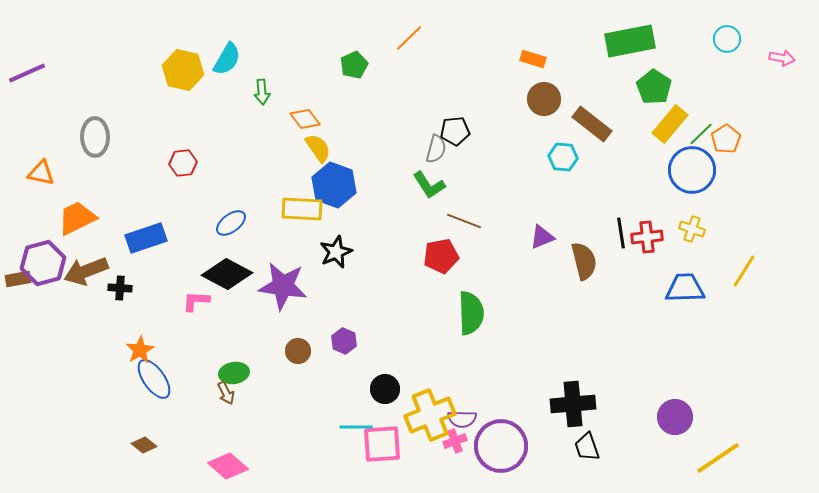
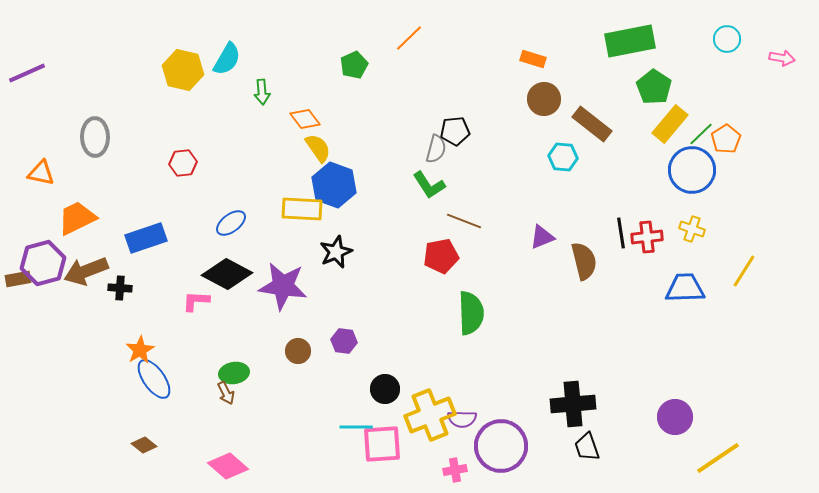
purple hexagon at (344, 341): rotated 15 degrees counterclockwise
pink cross at (455, 441): moved 29 px down; rotated 10 degrees clockwise
